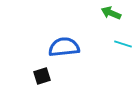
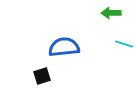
green arrow: rotated 24 degrees counterclockwise
cyan line: moved 1 px right
